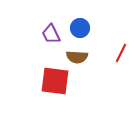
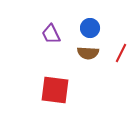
blue circle: moved 10 px right
brown semicircle: moved 11 px right, 4 px up
red square: moved 9 px down
